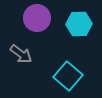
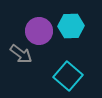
purple circle: moved 2 px right, 13 px down
cyan hexagon: moved 8 px left, 2 px down
